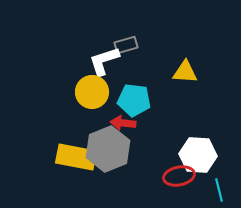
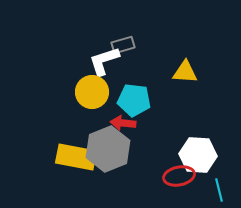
gray rectangle: moved 3 px left
